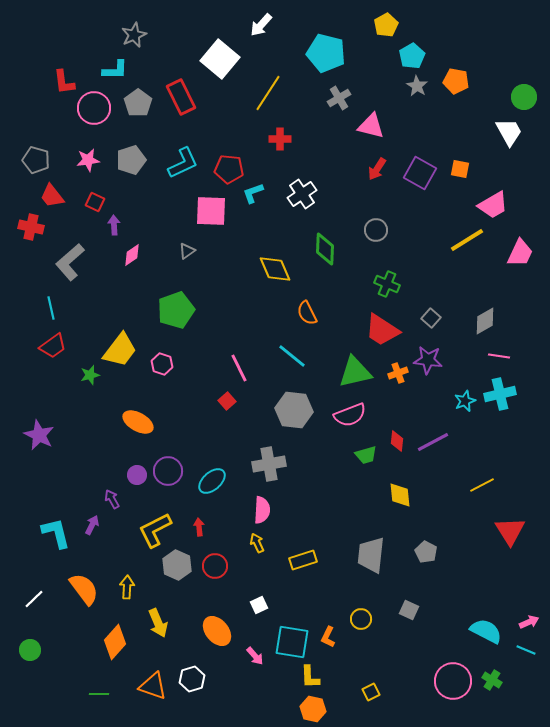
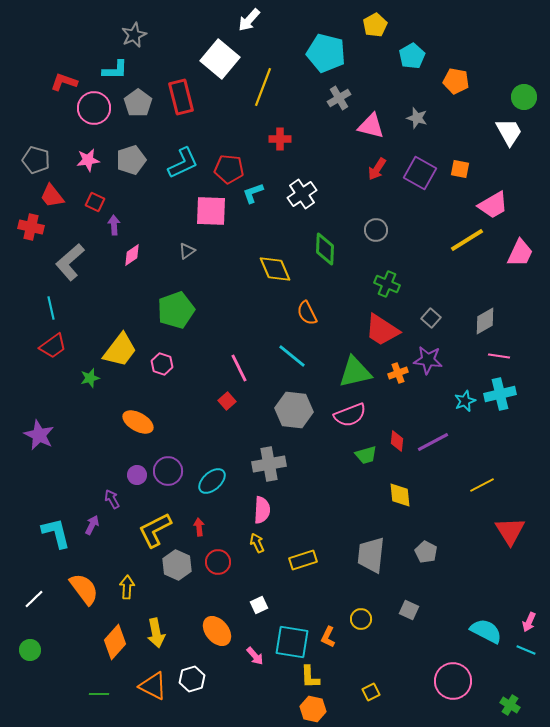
white arrow at (261, 25): moved 12 px left, 5 px up
yellow pentagon at (386, 25): moved 11 px left
red L-shape at (64, 82): rotated 116 degrees clockwise
gray star at (417, 86): moved 32 px down; rotated 15 degrees counterclockwise
yellow line at (268, 93): moved 5 px left, 6 px up; rotated 12 degrees counterclockwise
red rectangle at (181, 97): rotated 12 degrees clockwise
green star at (90, 375): moved 3 px down
red circle at (215, 566): moved 3 px right, 4 px up
pink arrow at (529, 622): rotated 138 degrees clockwise
yellow arrow at (158, 623): moved 2 px left, 10 px down; rotated 12 degrees clockwise
green cross at (492, 680): moved 18 px right, 25 px down
orange triangle at (153, 686): rotated 8 degrees clockwise
